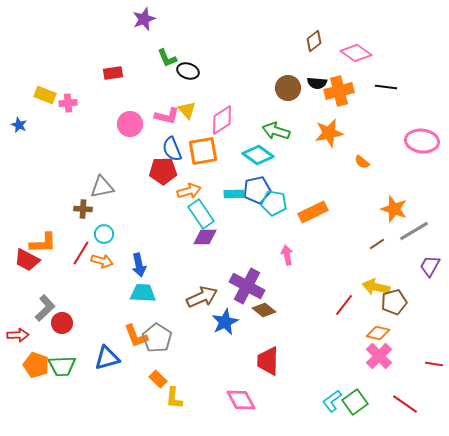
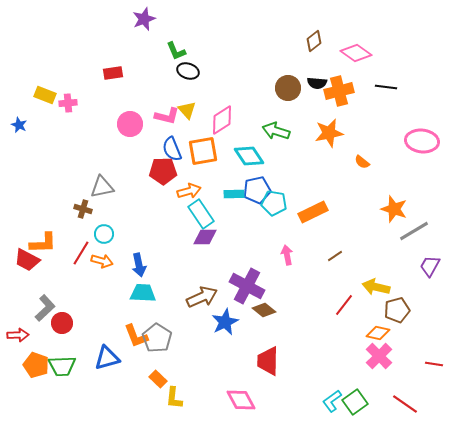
green L-shape at (167, 58): moved 9 px right, 7 px up
cyan diamond at (258, 155): moved 9 px left, 1 px down; rotated 20 degrees clockwise
brown cross at (83, 209): rotated 12 degrees clockwise
brown line at (377, 244): moved 42 px left, 12 px down
brown pentagon at (394, 302): moved 3 px right, 8 px down
